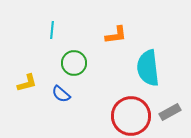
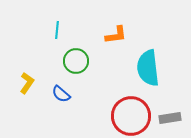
cyan line: moved 5 px right
green circle: moved 2 px right, 2 px up
yellow L-shape: rotated 40 degrees counterclockwise
gray rectangle: moved 6 px down; rotated 20 degrees clockwise
